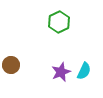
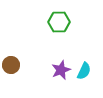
green hexagon: rotated 25 degrees clockwise
purple star: moved 2 px up
